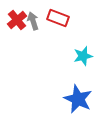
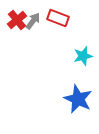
gray arrow: rotated 54 degrees clockwise
